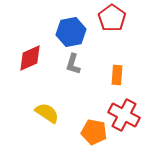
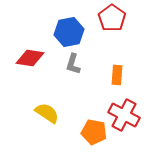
blue hexagon: moved 2 px left
red diamond: rotated 32 degrees clockwise
